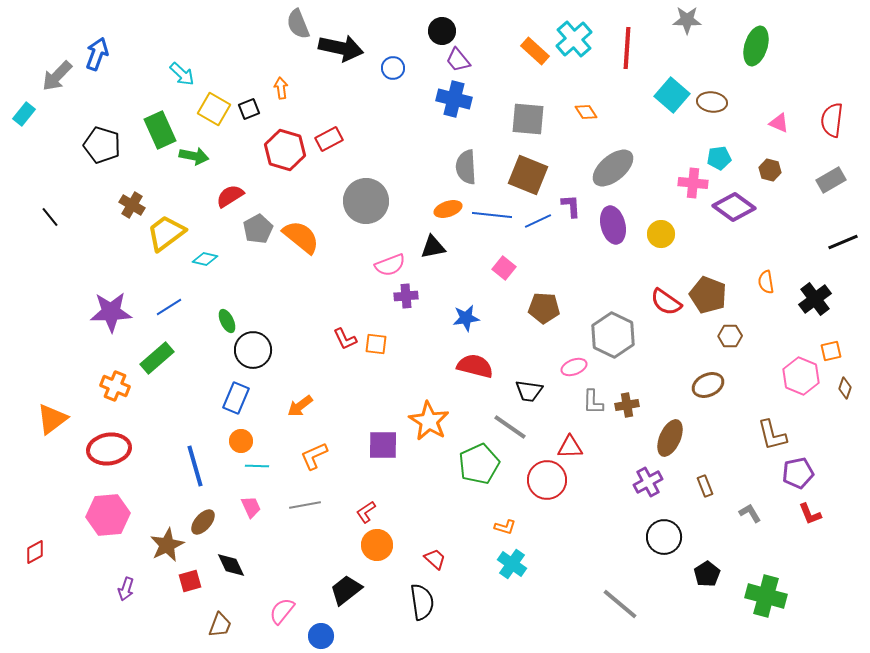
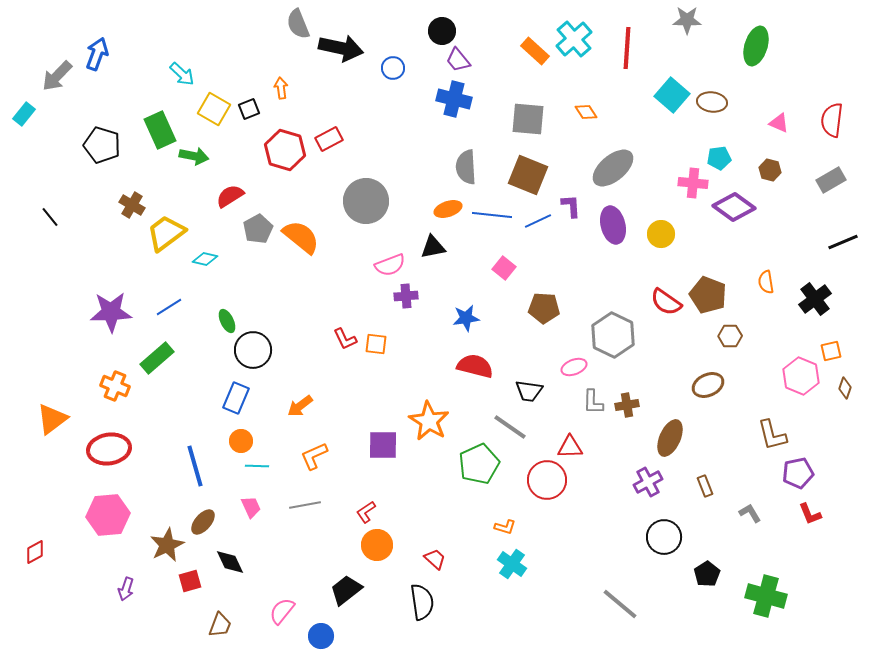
black diamond at (231, 565): moved 1 px left, 3 px up
